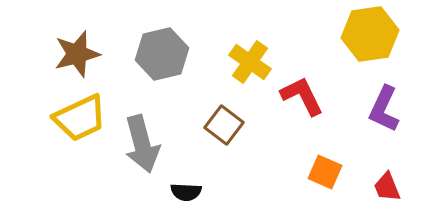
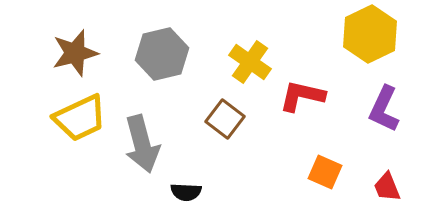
yellow hexagon: rotated 18 degrees counterclockwise
brown star: moved 2 px left, 1 px up
red L-shape: rotated 51 degrees counterclockwise
brown square: moved 1 px right, 6 px up
